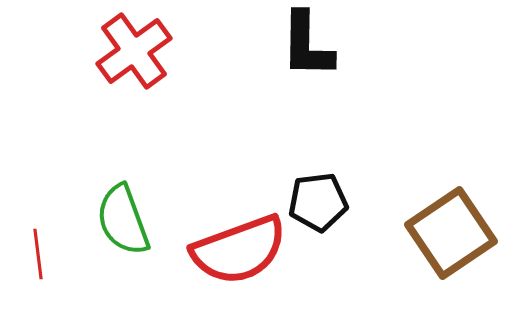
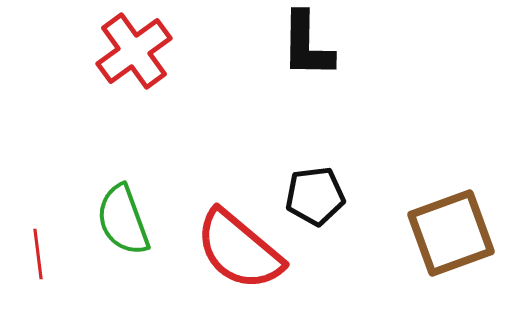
black pentagon: moved 3 px left, 6 px up
brown square: rotated 14 degrees clockwise
red semicircle: rotated 60 degrees clockwise
